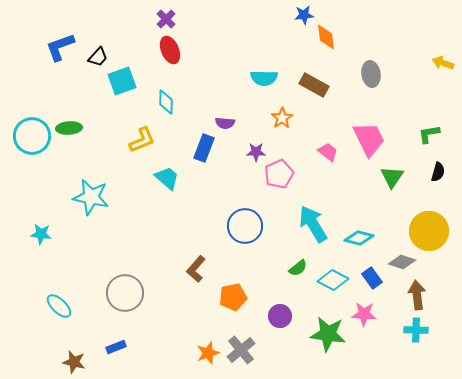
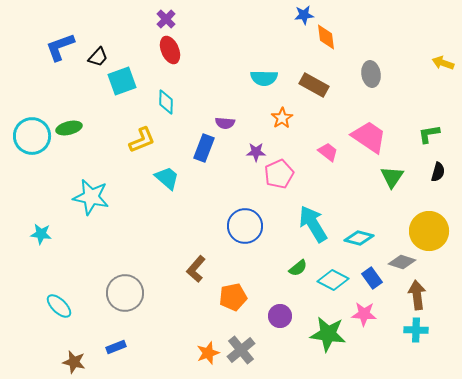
green ellipse at (69, 128): rotated 10 degrees counterclockwise
pink trapezoid at (369, 139): moved 2 px up; rotated 30 degrees counterclockwise
